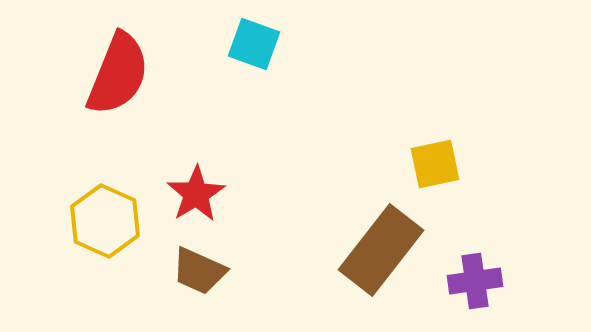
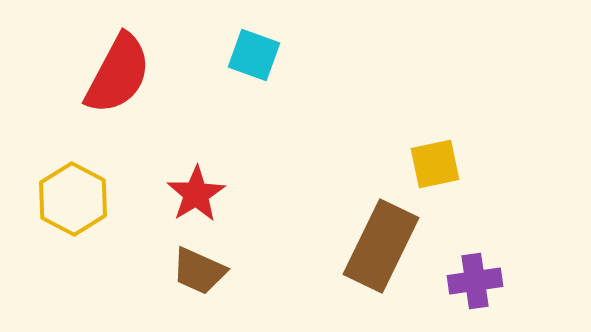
cyan square: moved 11 px down
red semicircle: rotated 6 degrees clockwise
yellow hexagon: moved 32 px left, 22 px up; rotated 4 degrees clockwise
brown rectangle: moved 4 px up; rotated 12 degrees counterclockwise
